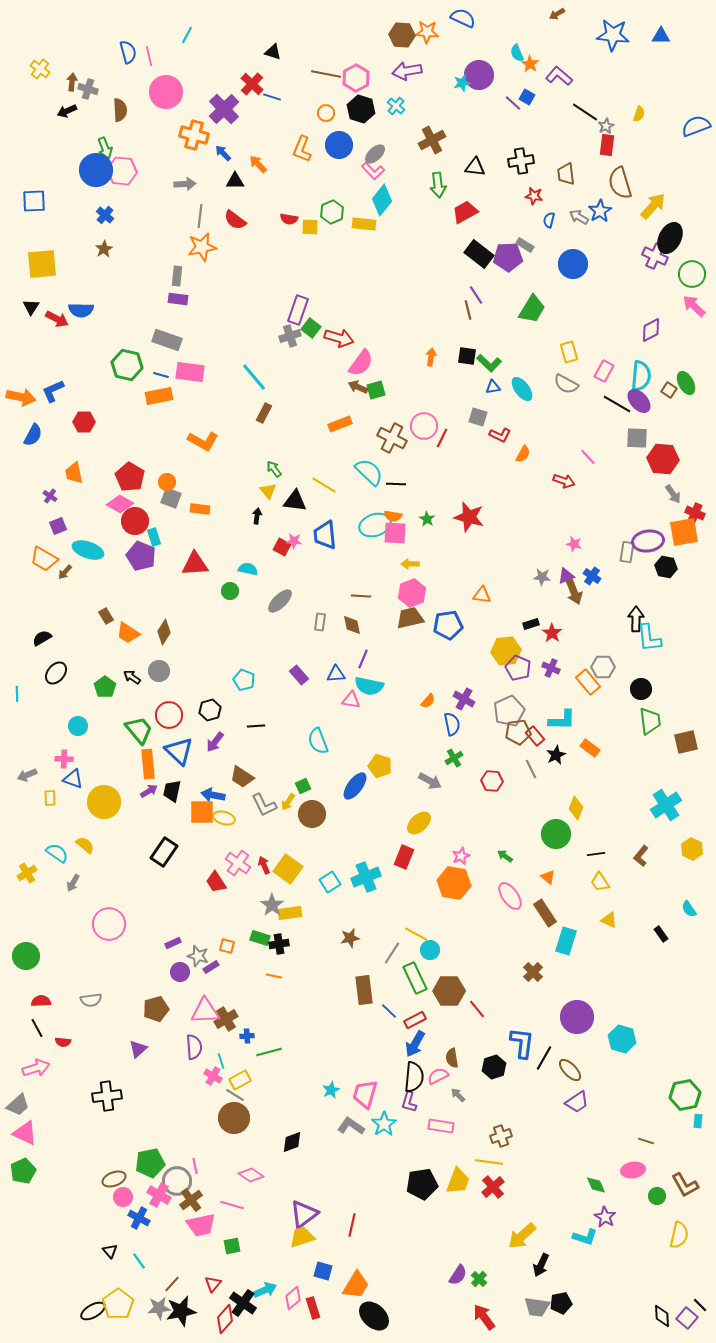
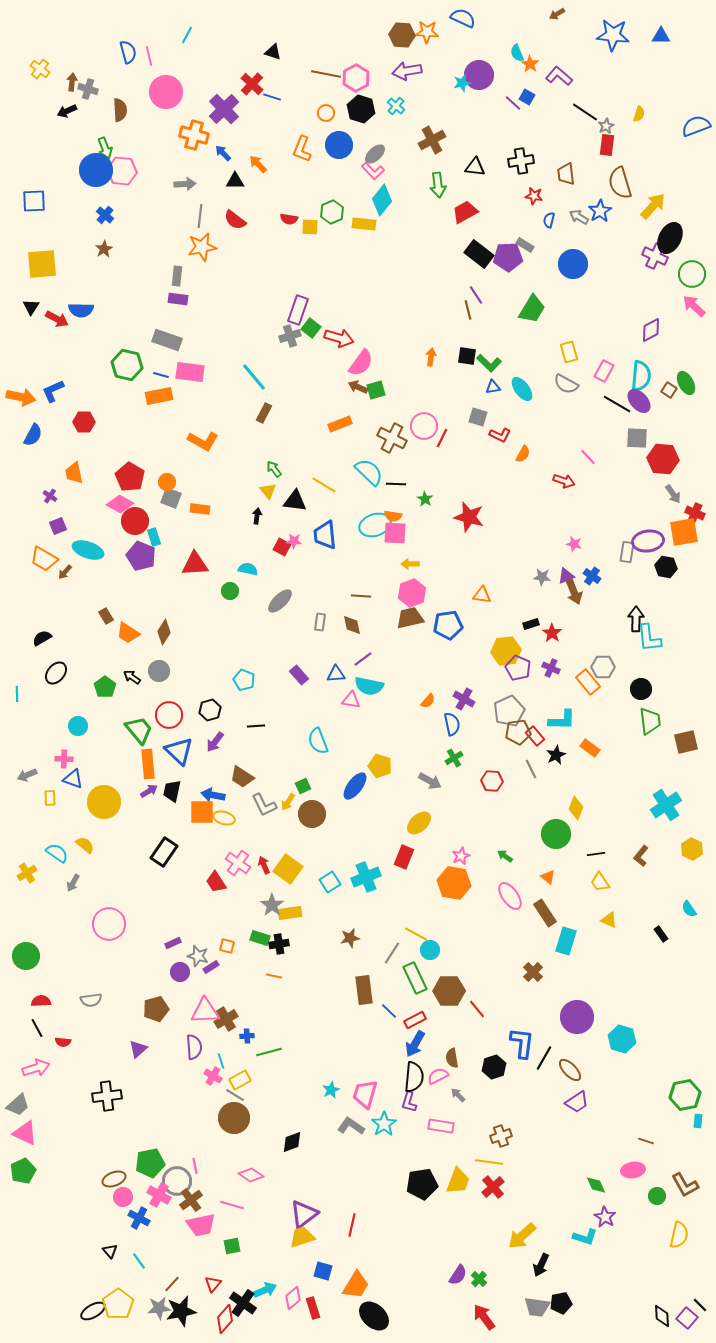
green star at (427, 519): moved 2 px left, 20 px up
purple line at (363, 659): rotated 30 degrees clockwise
